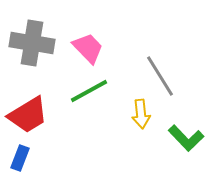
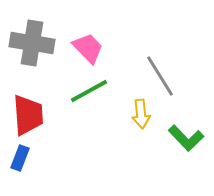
red trapezoid: rotated 63 degrees counterclockwise
